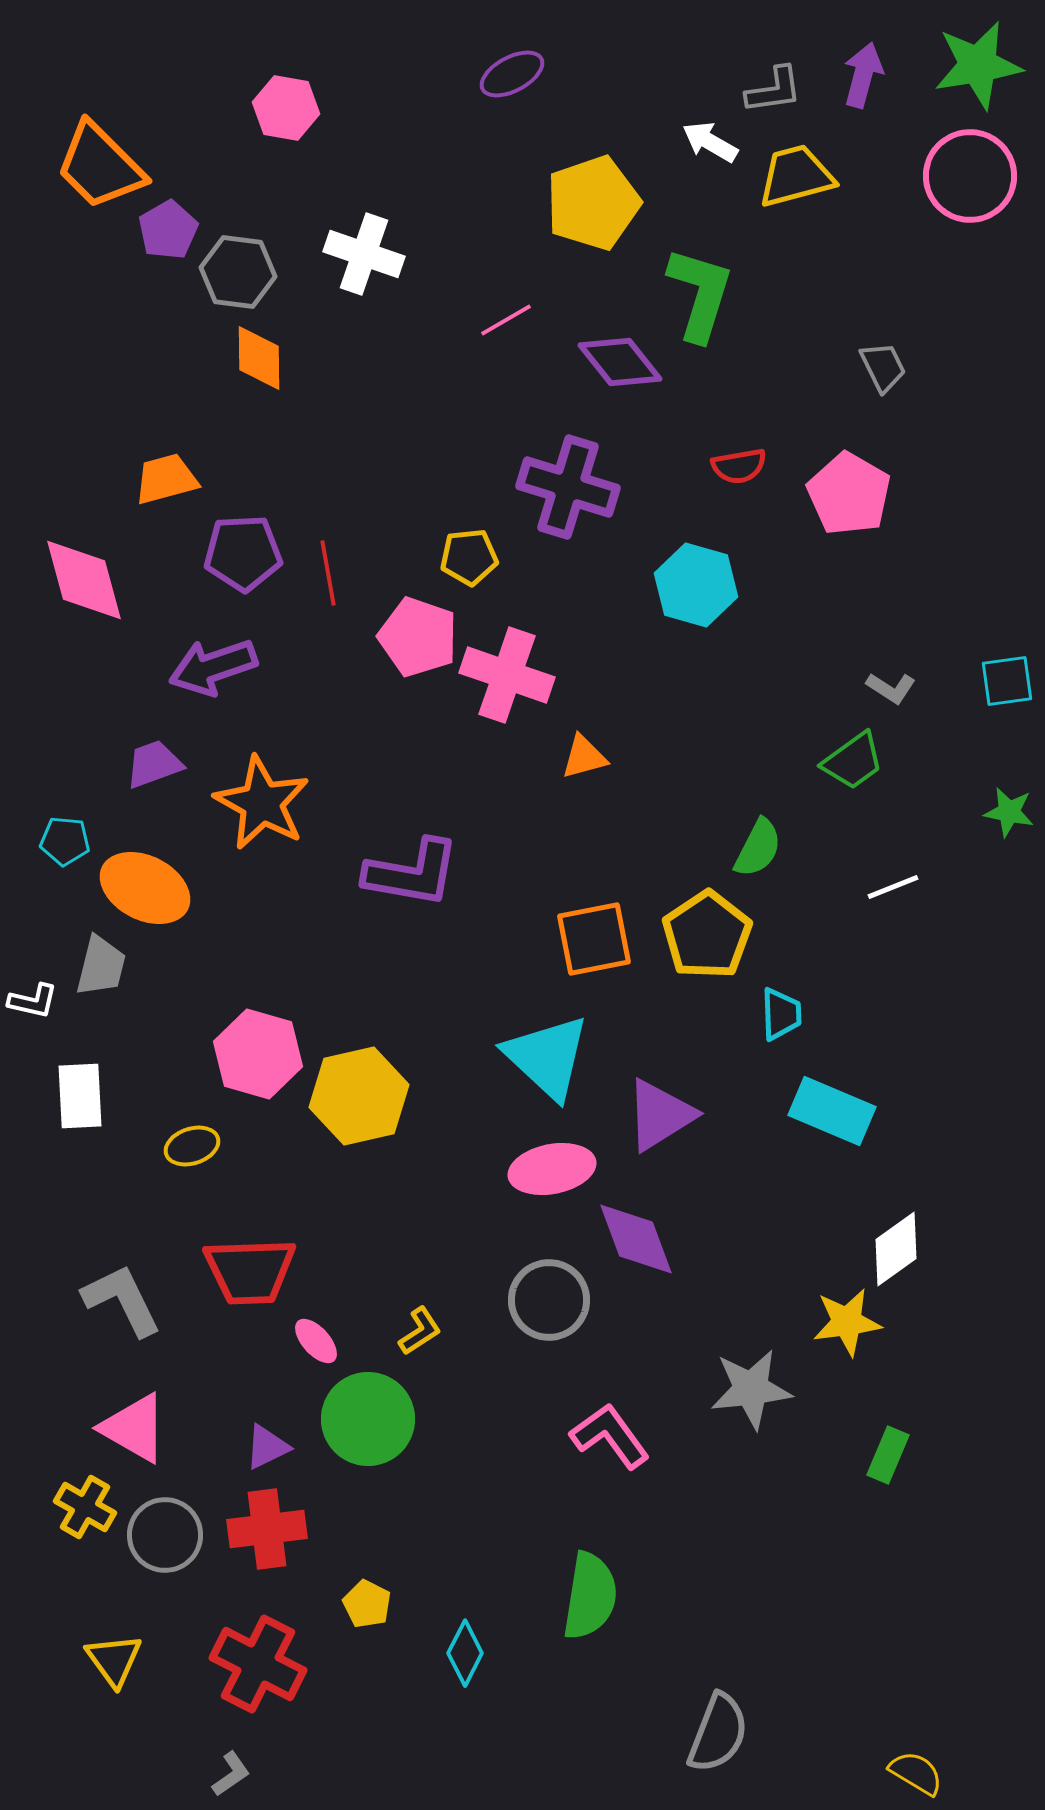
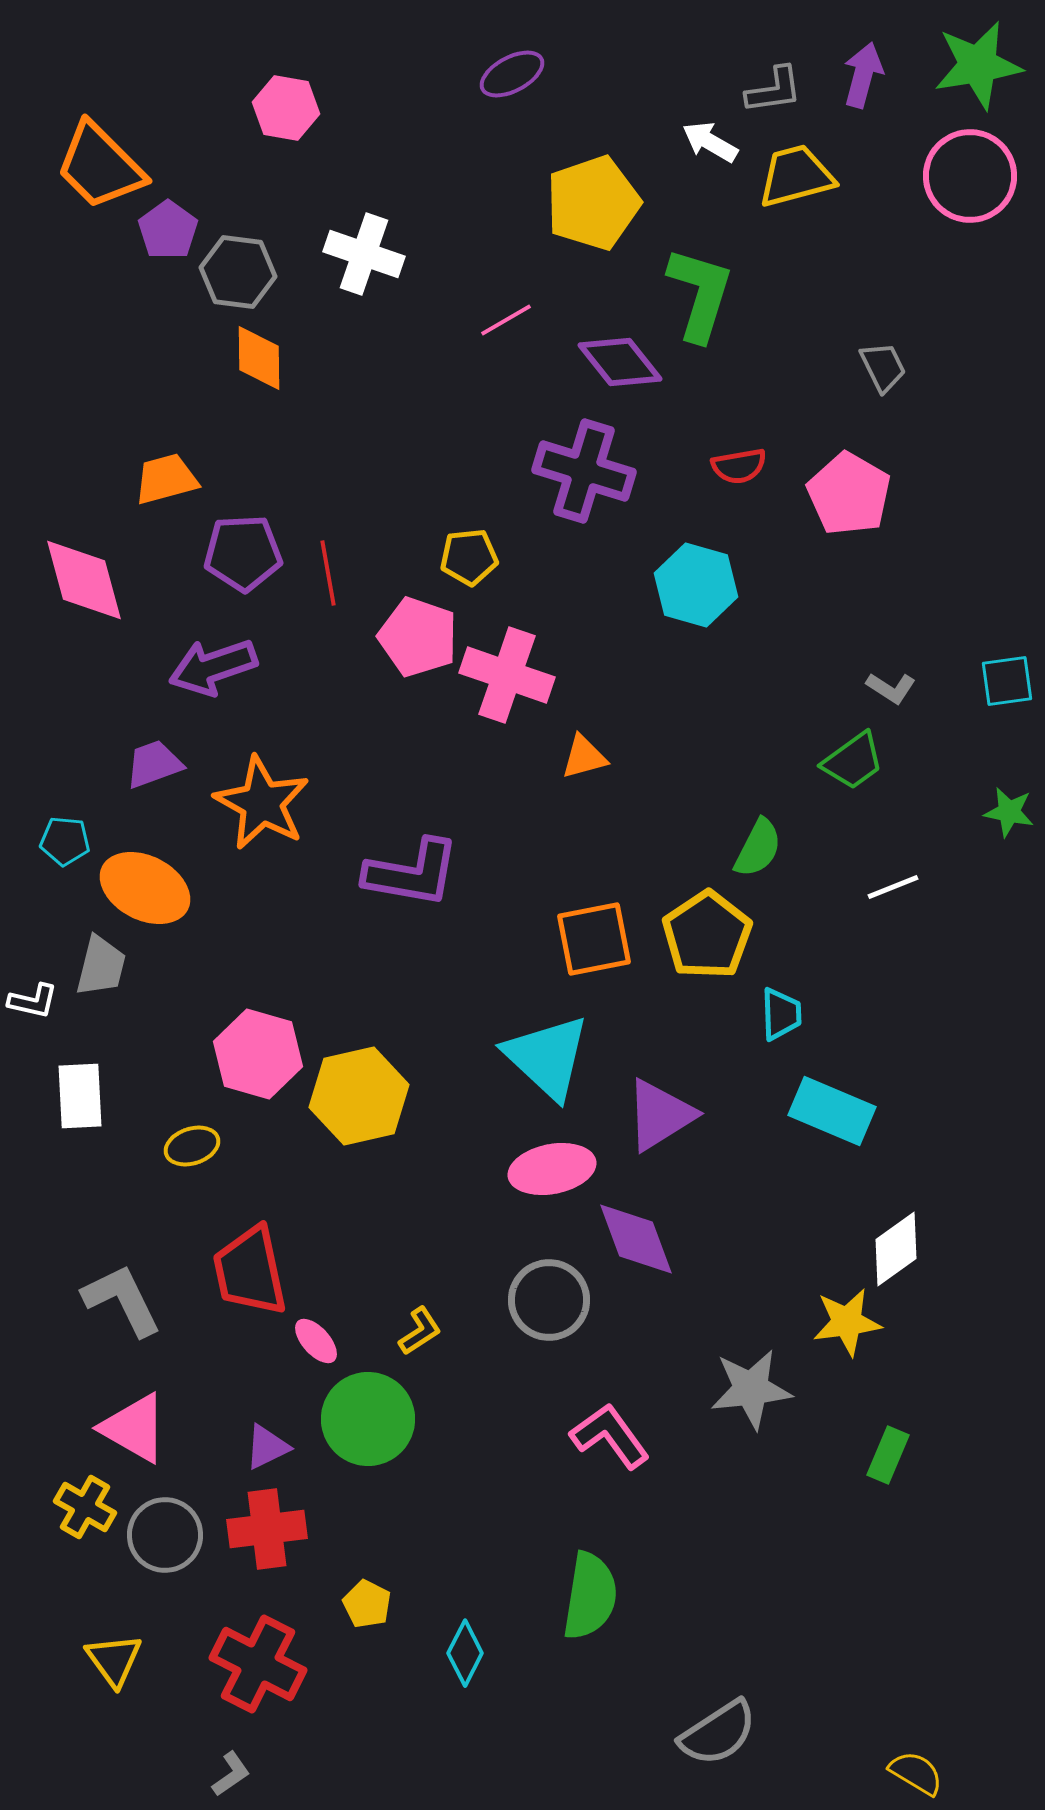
purple pentagon at (168, 230): rotated 6 degrees counterclockwise
purple cross at (568, 487): moved 16 px right, 16 px up
red trapezoid at (250, 1271): rotated 80 degrees clockwise
gray semicircle at (718, 1733): rotated 36 degrees clockwise
